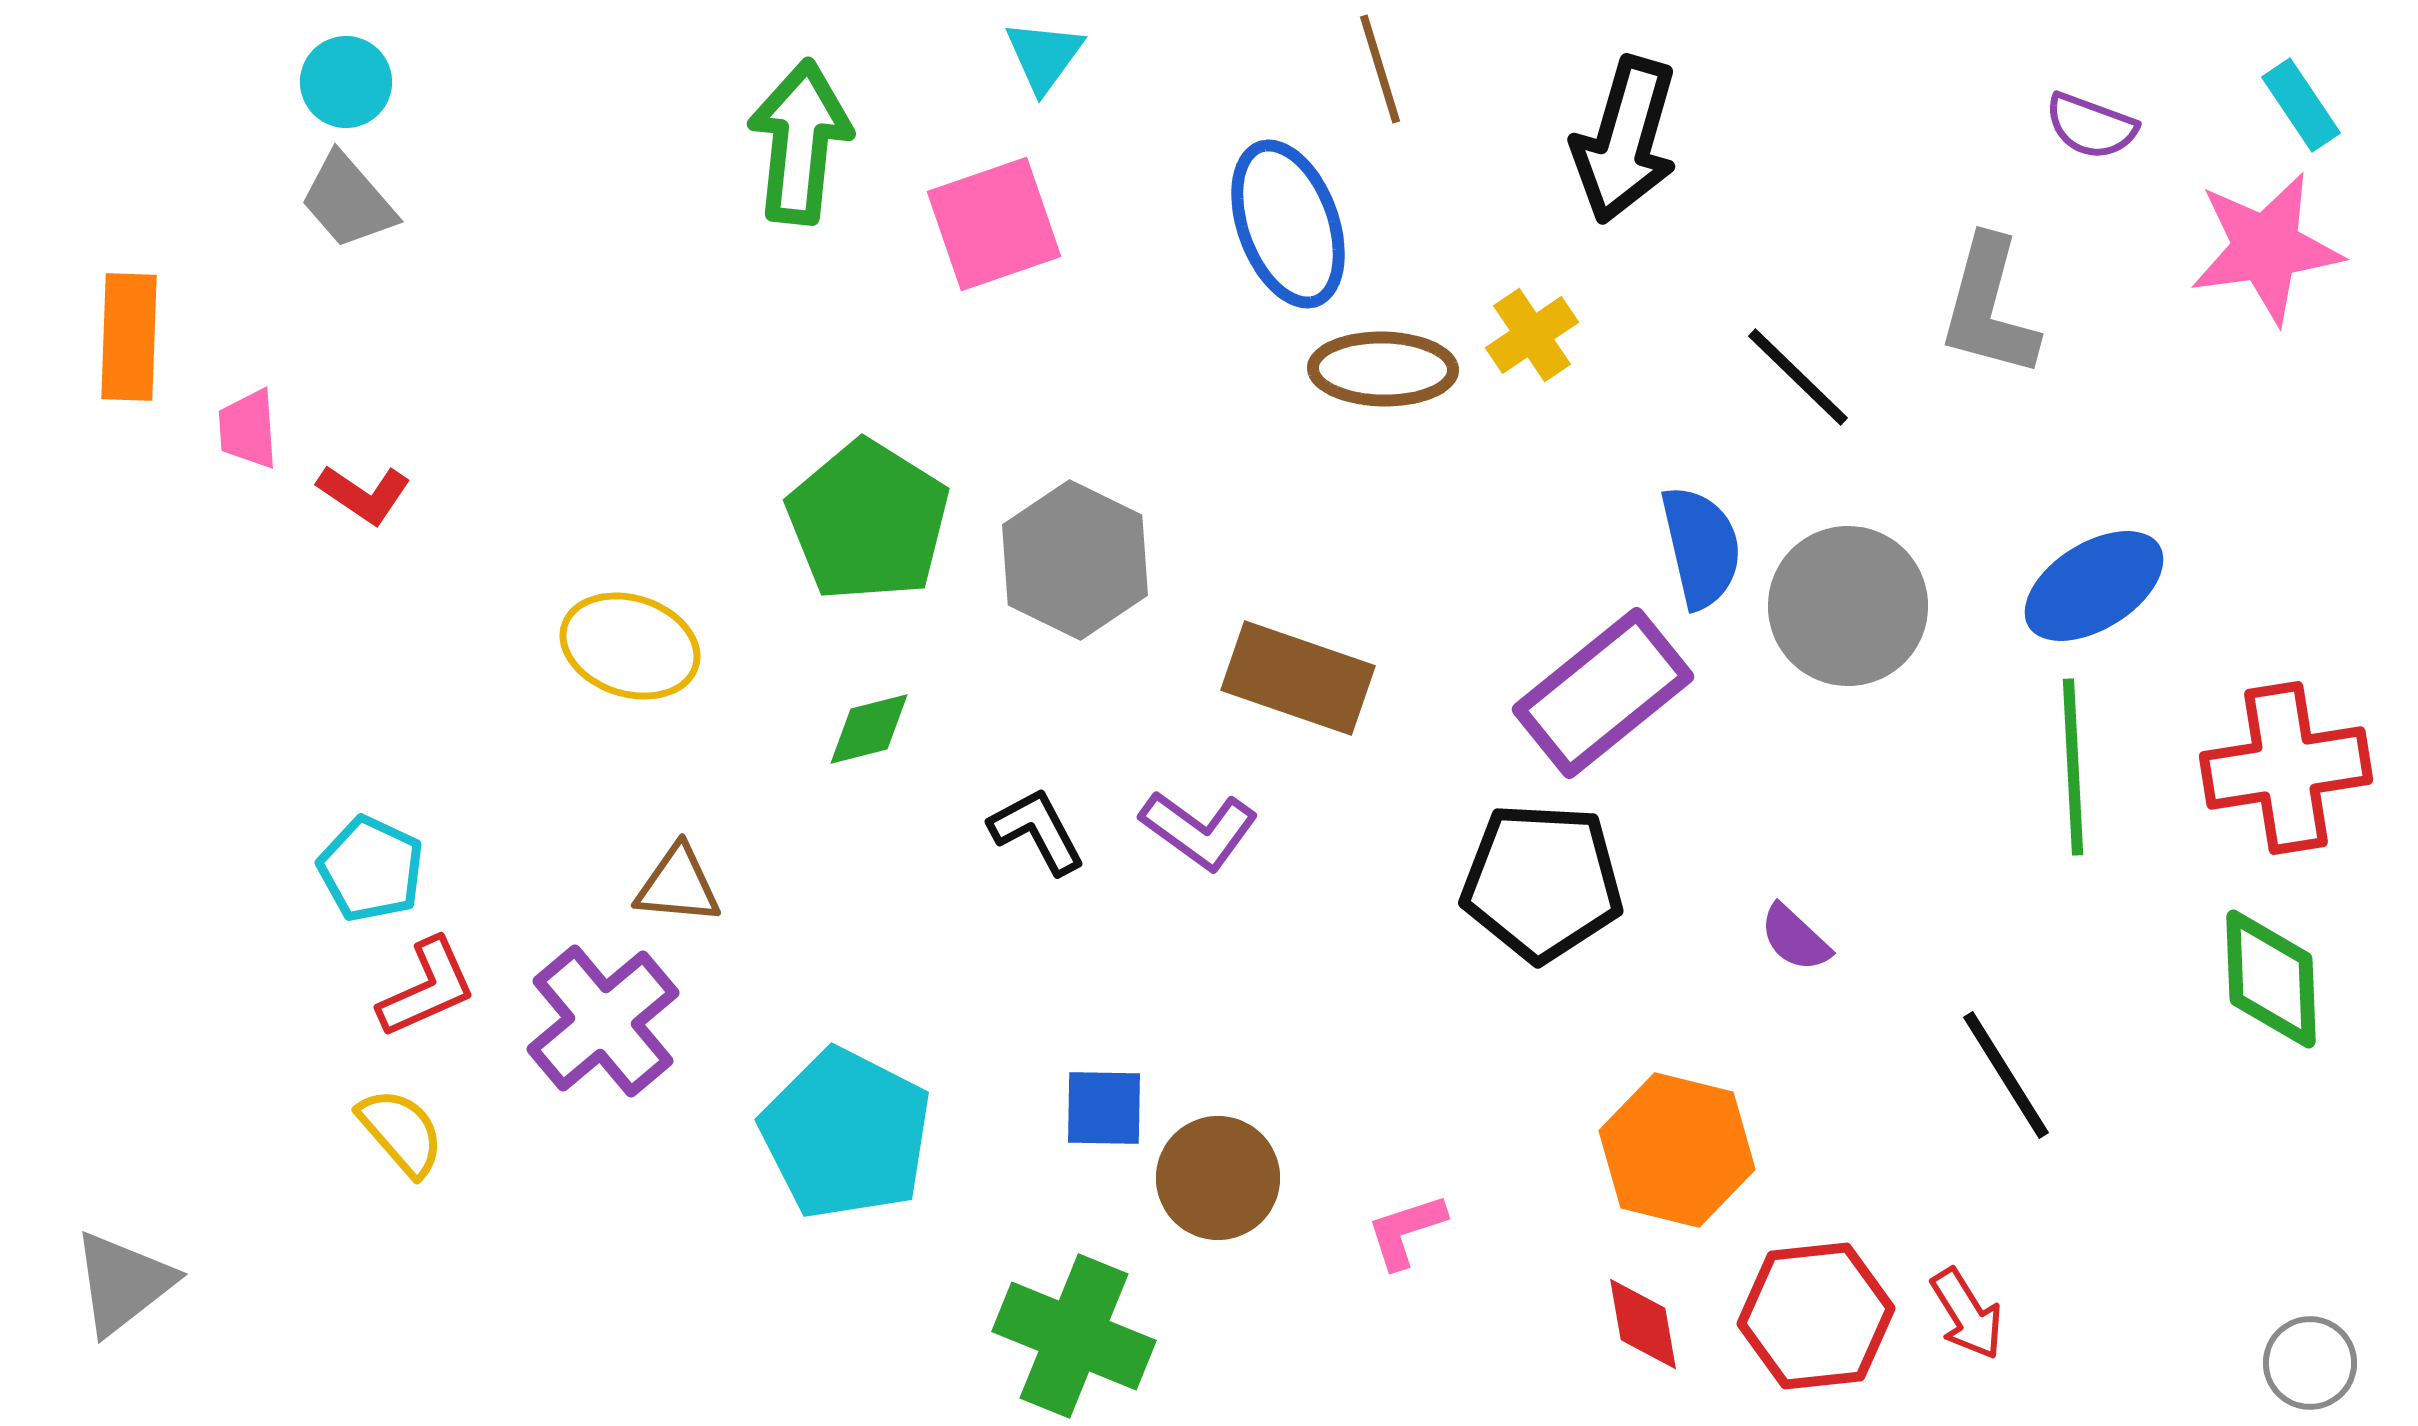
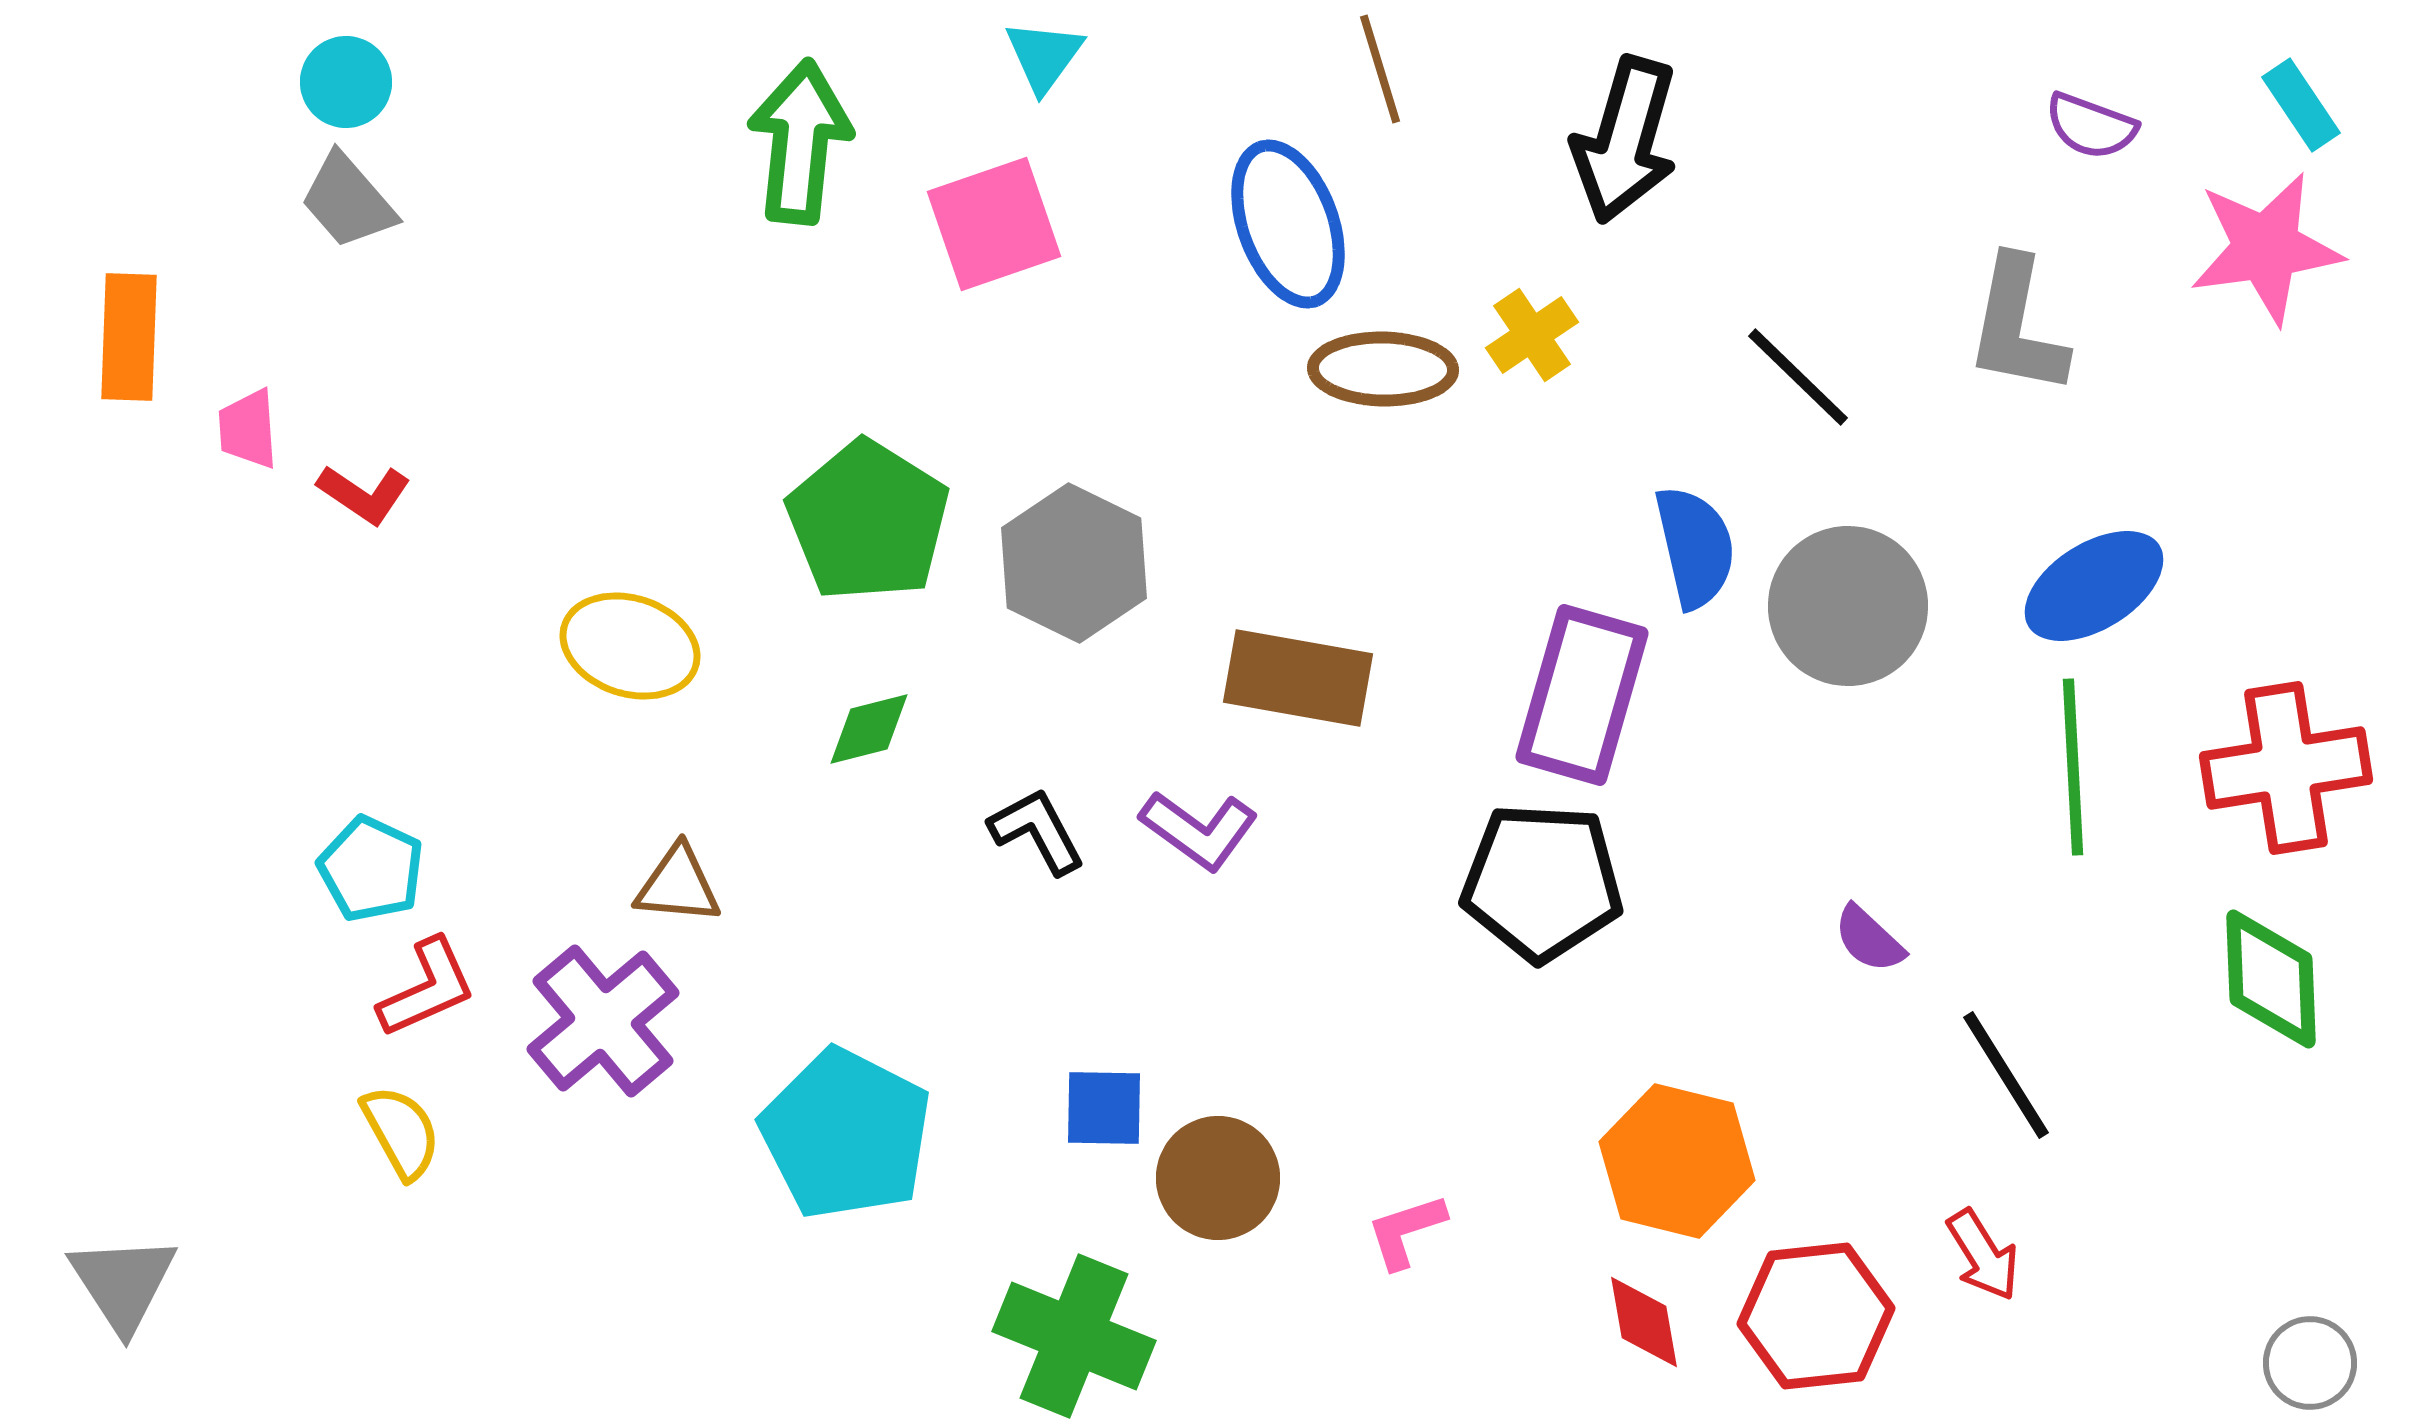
gray L-shape at (1989, 307): moved 28 px right, 19 px down; rotated 4 degrees counterclockwise
blue semicircle at (1701, 547): moved 6 px left
gray hexagon at (1075, 560): moved 1 px left, 3 px down
brown rectangle at (1298, 678): rotated 9 degrees counterclockwise
purple rectangle at (1603, 693): moved 21 px left, 2 px down; rotated 35 degrees counterclockwise
purple semicircle at (1795, 938): moved 74 px right, 1 px down
yellow semicircle at (401, 1132): rotated 12 degrees clockwise
orange hexagon at (1677, 1150): moved 11 px down
gray triangle at (123, 1283): rotated 25 degrees counterclockwise
red arrow at (1967, 1314): moved 16 px right, 59 px up
red diamond at (1643, 1324): moved 1 px right, 2 px up
